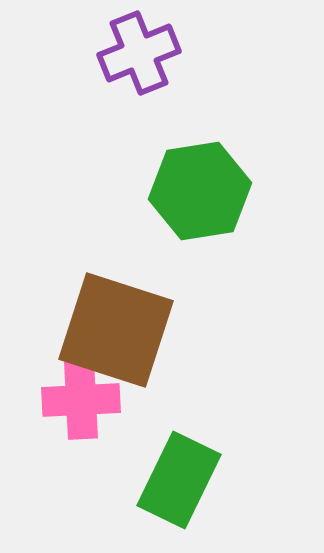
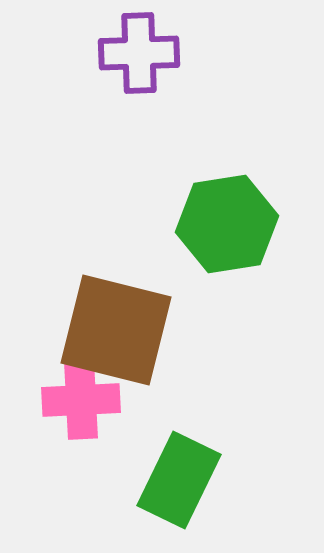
purple cross: rotated 20 degrees clockwise
green hexagon: moved 27 px right, 33 px down
brown square: rotated 4 degrees counterclockwise
